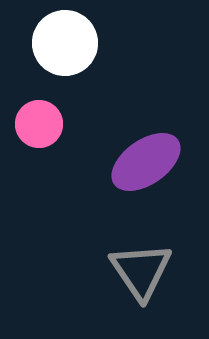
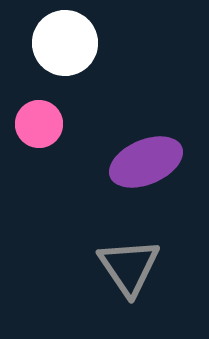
purple ellipse: rotated 12 degrees clockwise
gray triangle: moved 12 px left, 4 px up
